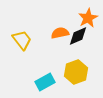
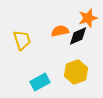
orange star: rotated 12 degrees clockwise
orange semicircle: moved 2 px up
yellow trapezoid: rotated 20 degrees clockwise
cyan rectangle: moved 5 px left
